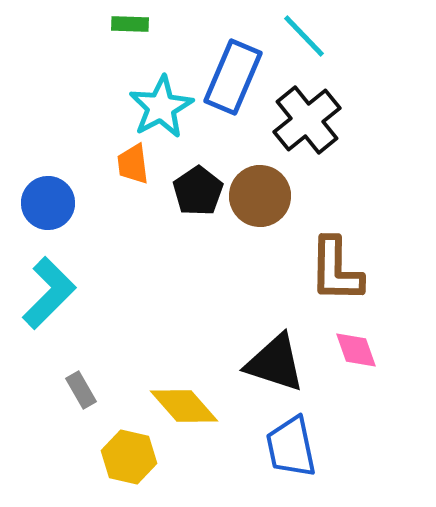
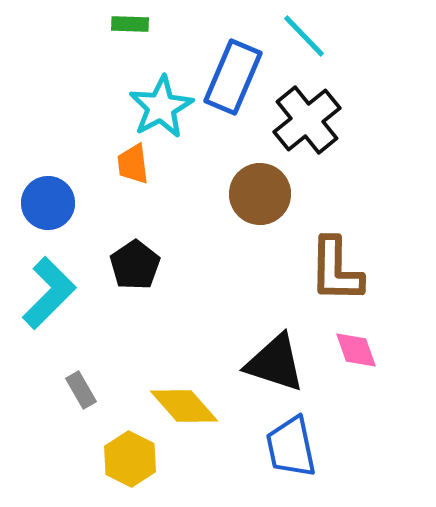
black pentagon: moved 63 px left, 74 px down
brown circle: moved 2 px up
yellow hexagon: moved 1 px right, 2 px down; rotated 14 degrees clockwise
